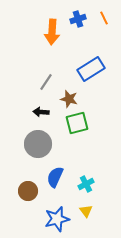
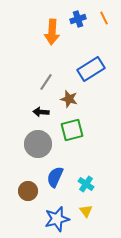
green square: moved 5 px left, 7 px down
cyan cross: rotated 28 degrees counterclockwise
